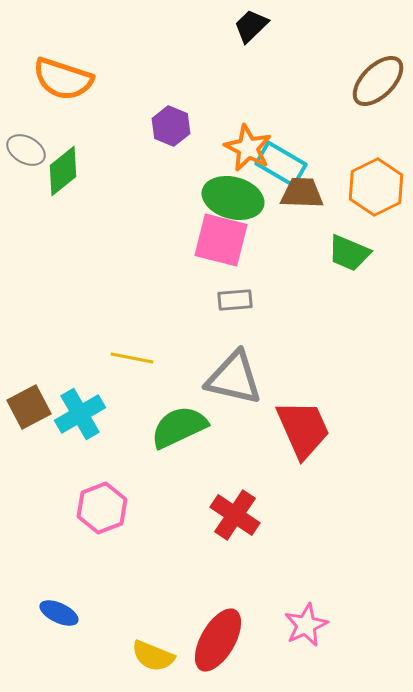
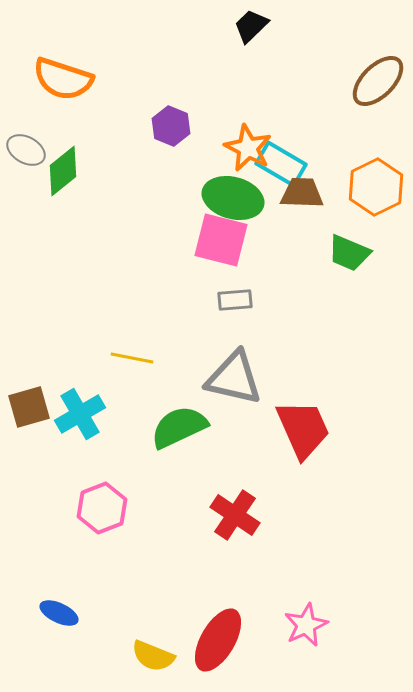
brown square: rotated 12 degrees clockwise
